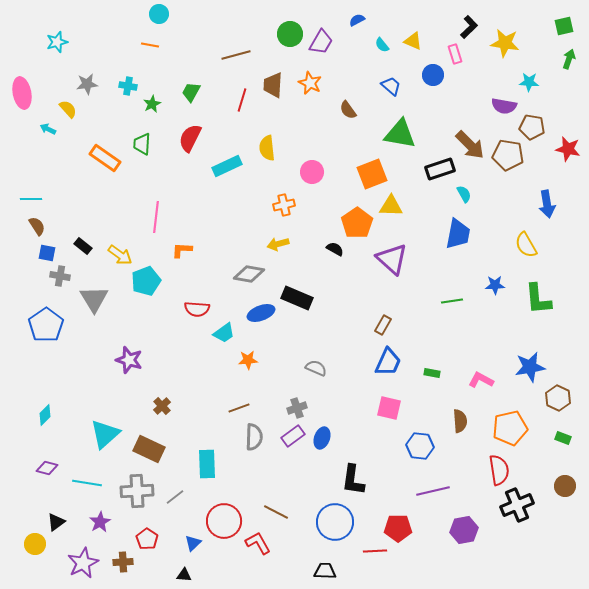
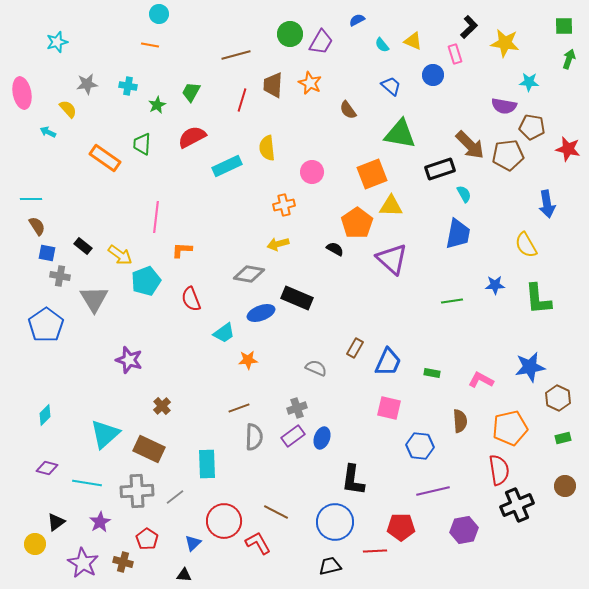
green square at (564, 26): rotated 12 degrees clockwise
green star at (152, 104): moved 5 px right, 1 px down
cyan arrow at (48, 129): moved 3 px down
red semicircle at (190, 138): moved 2 px right, 1 px up; rotated 36 degrees clockwise
brown pentagon at (508, 155): rotated 16 degrees counterclockwise
red semicircle at (197, 309): moved 6 px left, 10 px up; rotated 65 degrees clockwise
brown rectangle at (383, 325): moved 28 px left, 23 px down
green rectangle at (563, 438): rotated 35 degrees counterclockwise
red pentagon at (398, 528): moved 3 px right, 1 px up
brown cross at (123, 562): rotated 18 degrees clockwise
purple star at (83, 563): rotated 16 degrees counterclockwise
black trapezoid at (325, 571): moved 5 px right, 5 px up; rotated 15 degrees counterclockwise
